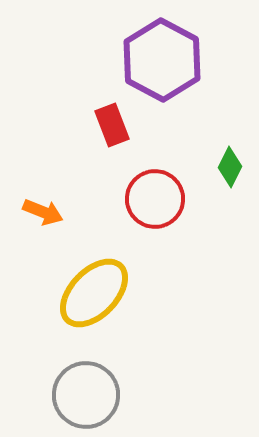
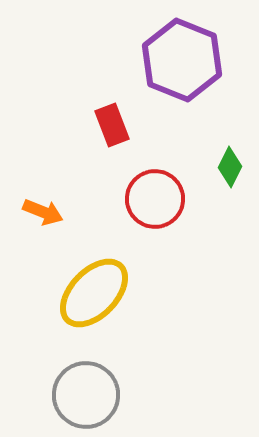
purple hexagon: moved 20 px right; rotated 6 degrees counterclockwise
